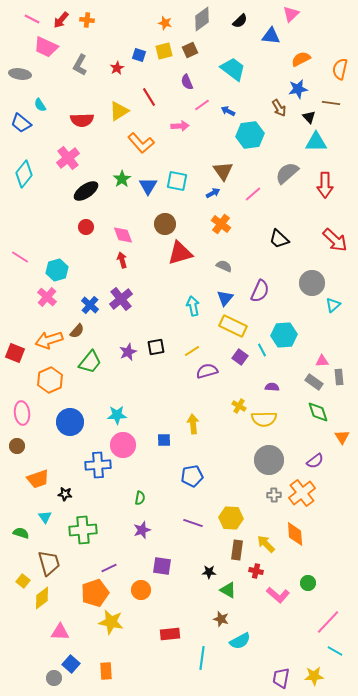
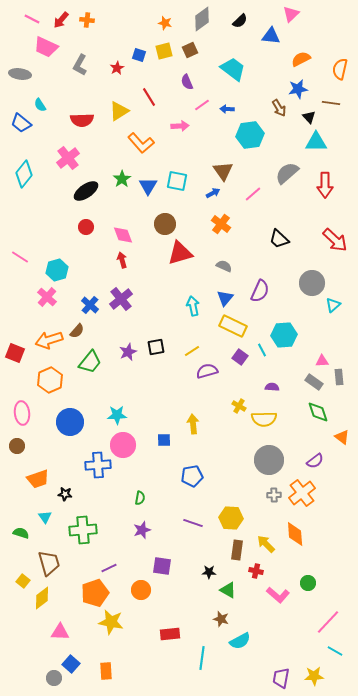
blue arrow at (228, 111): moved 1 px left, 2 px up; rotated 24 degrees counterclockwise
orange triangle at (342, 437): rotated 21 degrees counterclockwise
